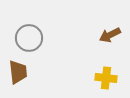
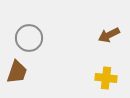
brown arrow: moved 1 px left
brown trapezoid: moved 1 px left; rotated 25 degrees clockwise
